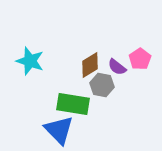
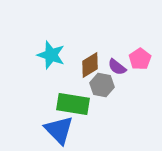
cyan star: moved 21 px right, 6 px up
